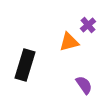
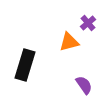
purple cross: moved 2 px up
